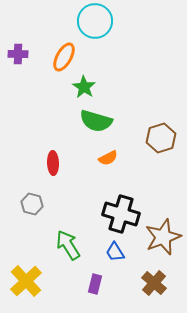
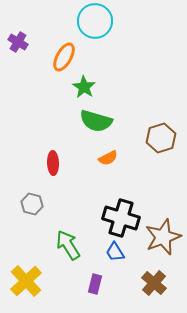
purple cross: moved 12 px up; rotated 30 degrees clockwise
black cross: moved 4 px down
